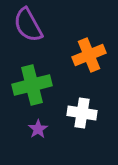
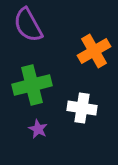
orange cross: moved 5 px right, 4 px up; rotated 8 degrees counterclockwise
white cross: moved 5 px up
purple star: rotated 12 degrees counterclockwise
